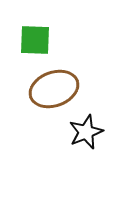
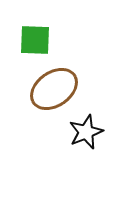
brown ellipse: rotated 15 degrees counterclockwise
